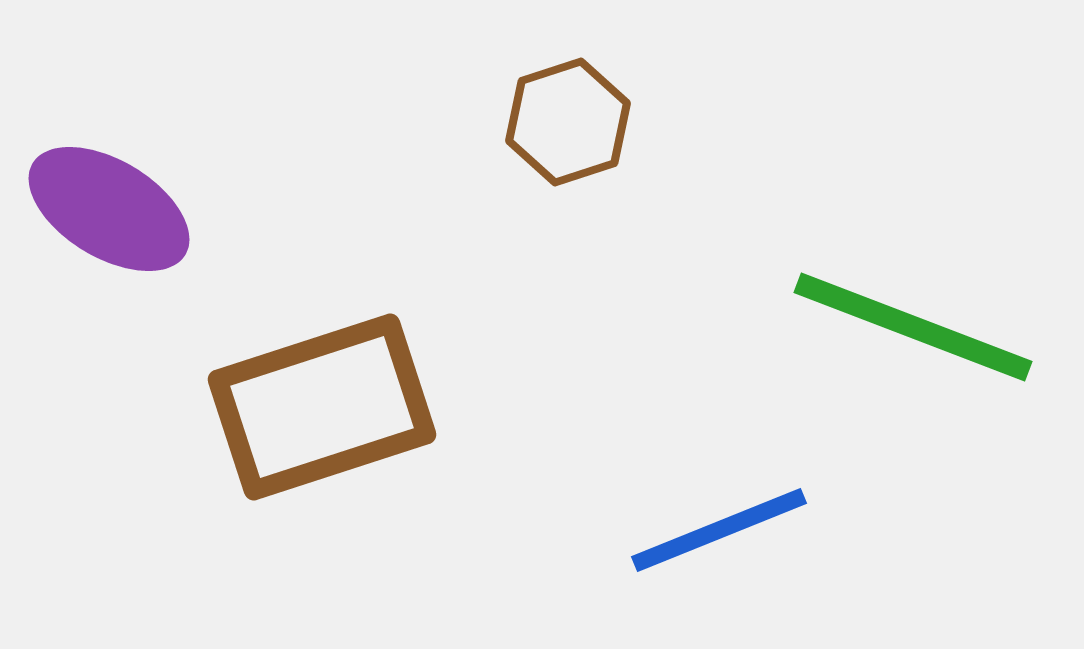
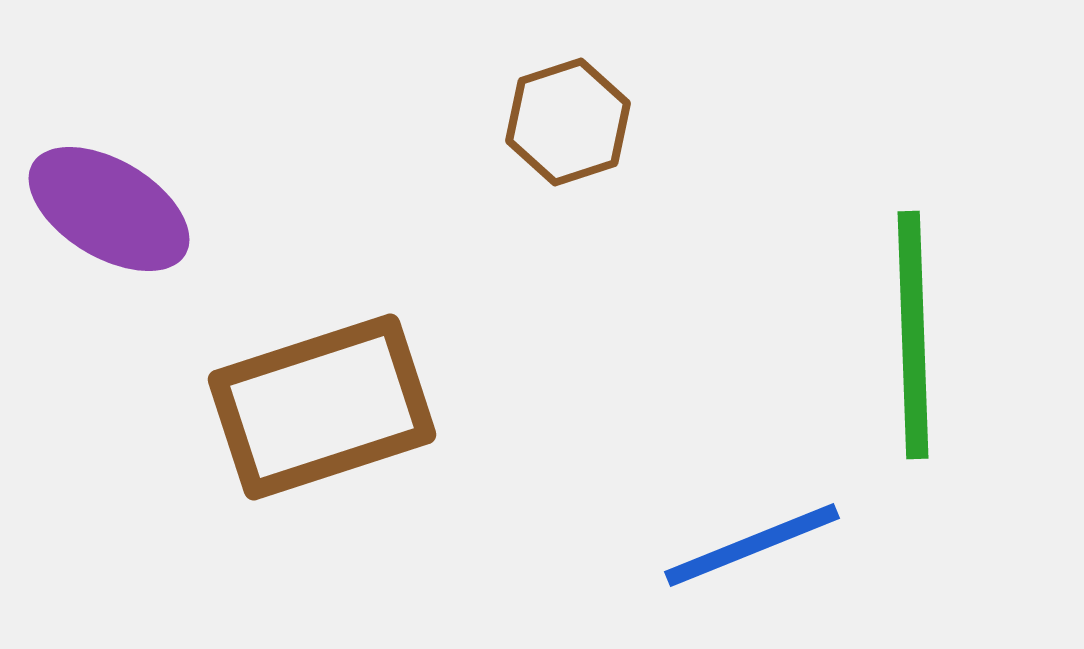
green line: moved 8 px down; rotated 67 degrees clockwise
blue line: moved 33 px right, 15 px down
